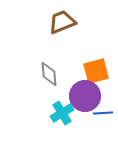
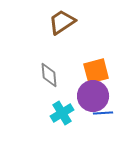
brown trapezoid: rotated 12 degrees counterclockwise
gray diamond: moved 1 px down
purple circle: moved 8 px right
